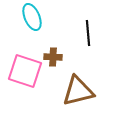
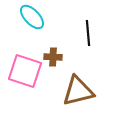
cyan ellipse: rotated 20 degrees counterclockwise
